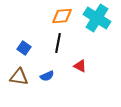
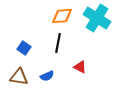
red triangle: moved 1 px down
